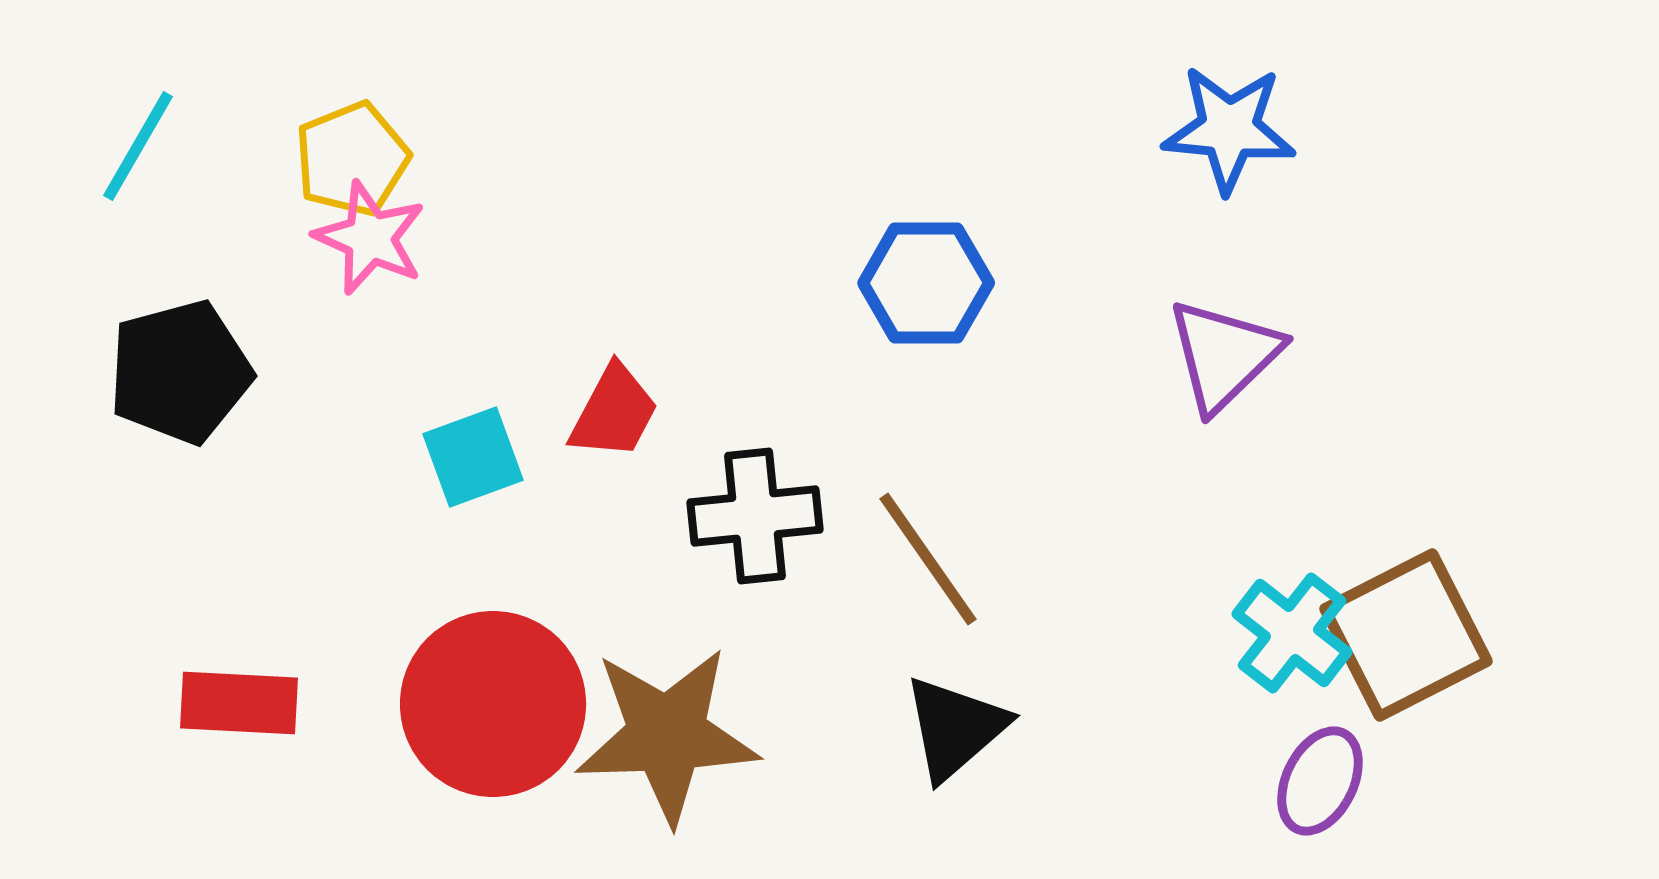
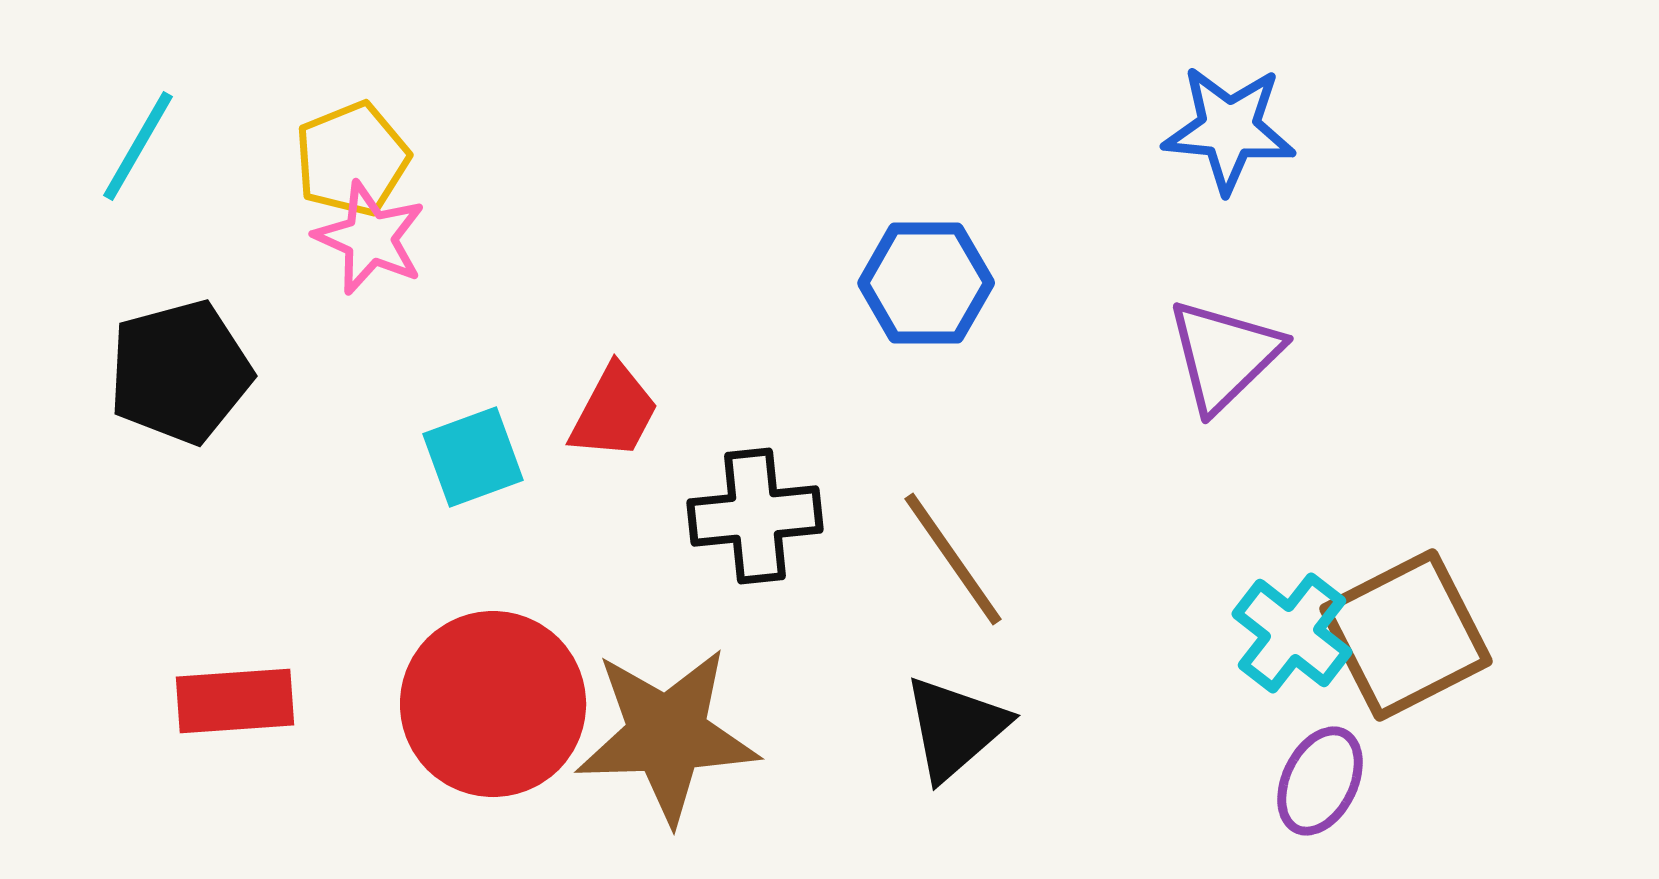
brown line: moved 25 px right
red rectangle: moved 4 px left, 2 px up; rotated 7 degrees counterclockwise
